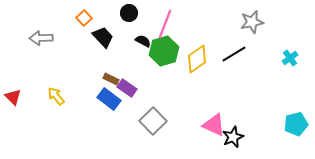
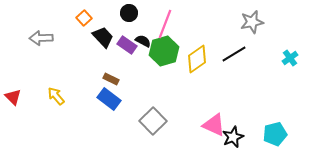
purple rectangle: moved 43 px up
cyan pentagon: moved 21 px left, 10 px down
